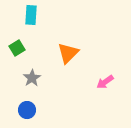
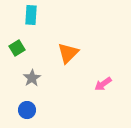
pink arrow: moved 2 px left, 2 px down
